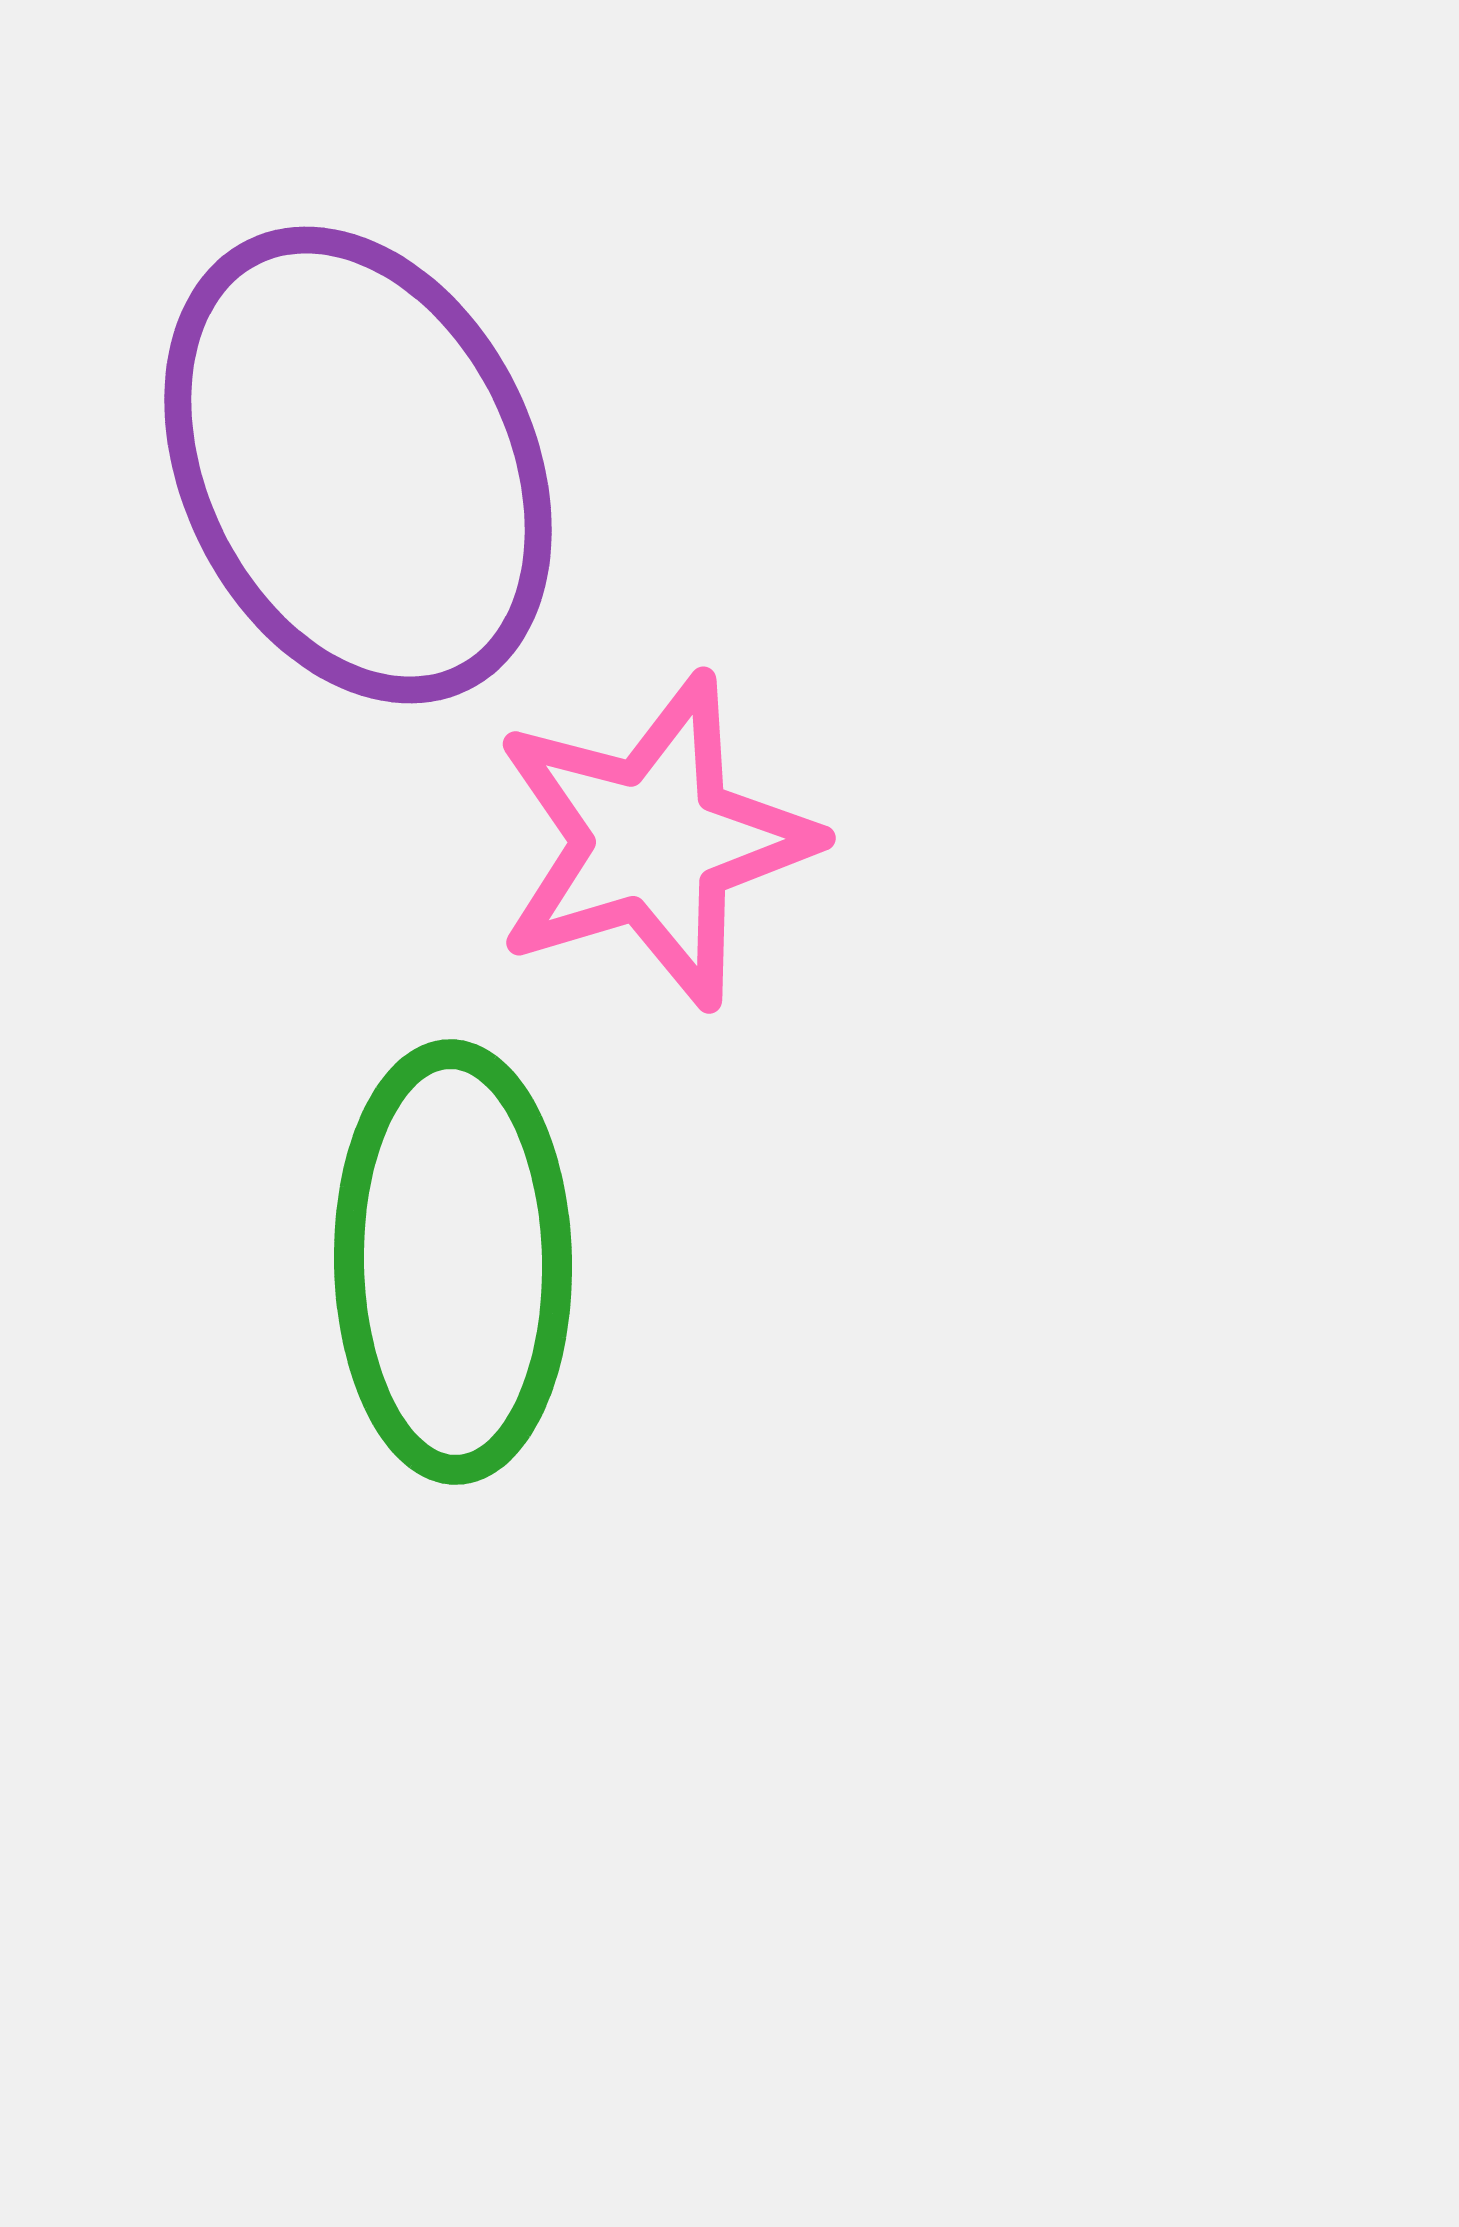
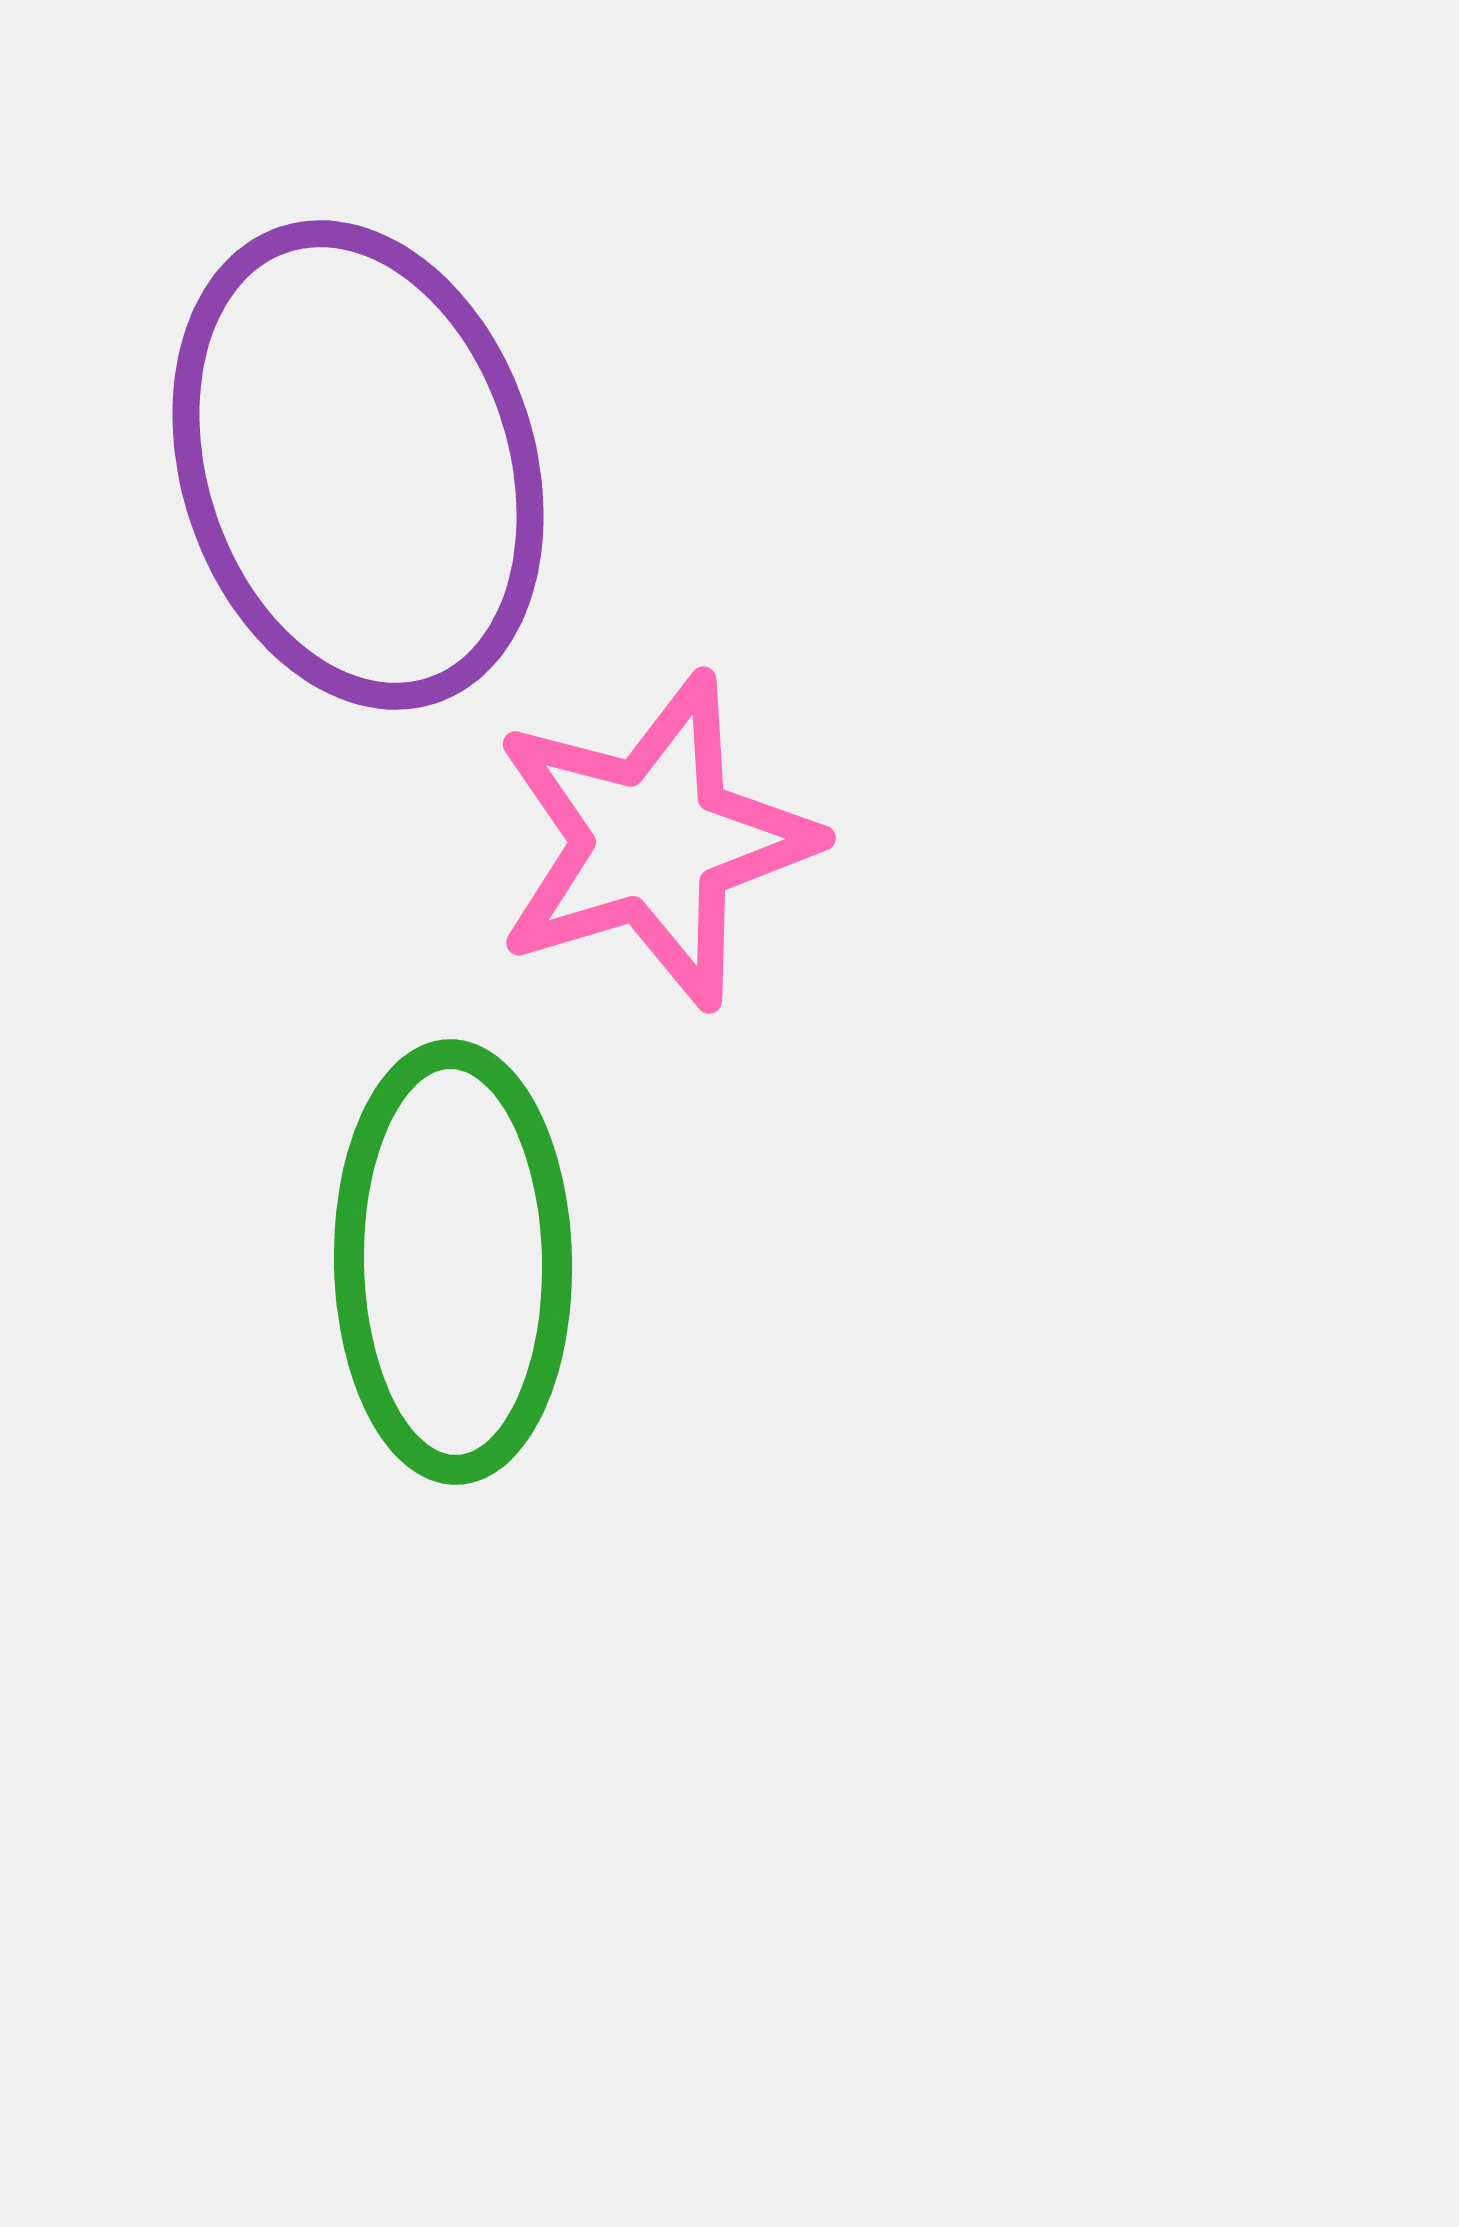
purple ellipse: rotated 8 degrees clockwise
